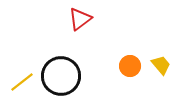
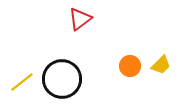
yellow trapezoid: rotated 85 degrees clockwise
black circle: moved 1 px right, 3 px down
